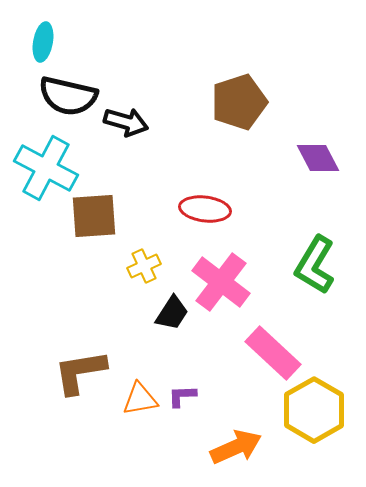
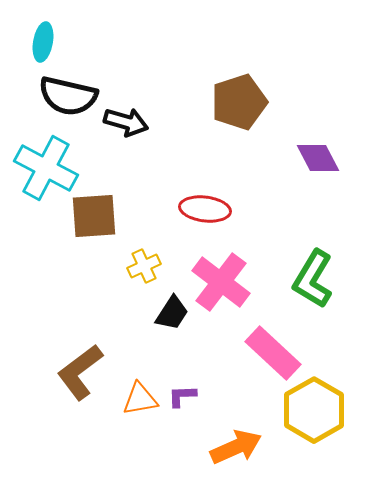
green L-shape: moved 2 px left, 14 px down
brown L-shape: rotated 28 degrees counterclockwise
